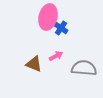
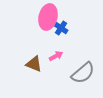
gray semicircle: moved 1 px left, 5 px down; rotated 135 degrees clockwise
